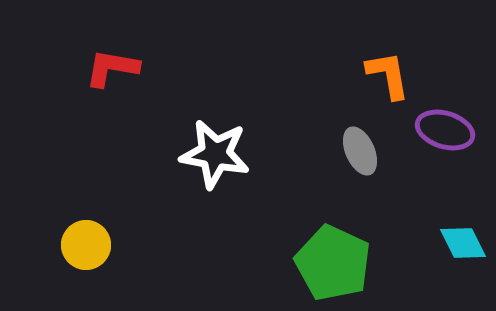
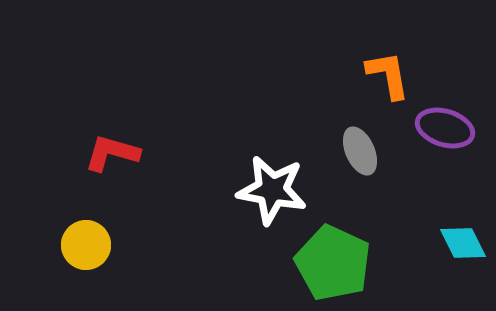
red L-shape: moved 85 px down; rotated 6 degrees clockwise
purple ellipse: moved 2 px up
white star: moved 57 px right, 36 px down
